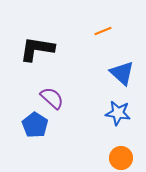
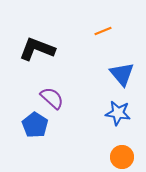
black L-shape: rotated 12 degrees clockwise
blue triangle: moved 1 px down; rotated 8 degrees clockwise
orange circle: moved 1 px right, 1 px up
